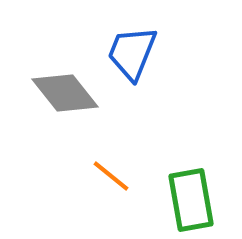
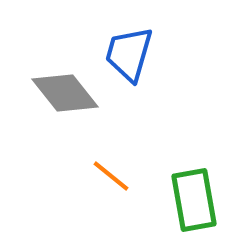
blue trapezoid: moved 3 px left, 1 px down; rotated 6 degrees counterclockwise
green rectangle: moved 3 px right
